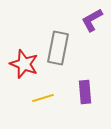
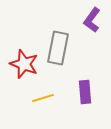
purple L-shape: rotated 25 degrees counterclockwise
